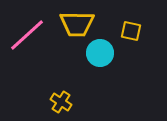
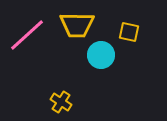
yellow trapezoid: moved 1 px down
yellow square: moved 2 px left, 1 px down
cyan circle: moved 1 px right, 2 px down
